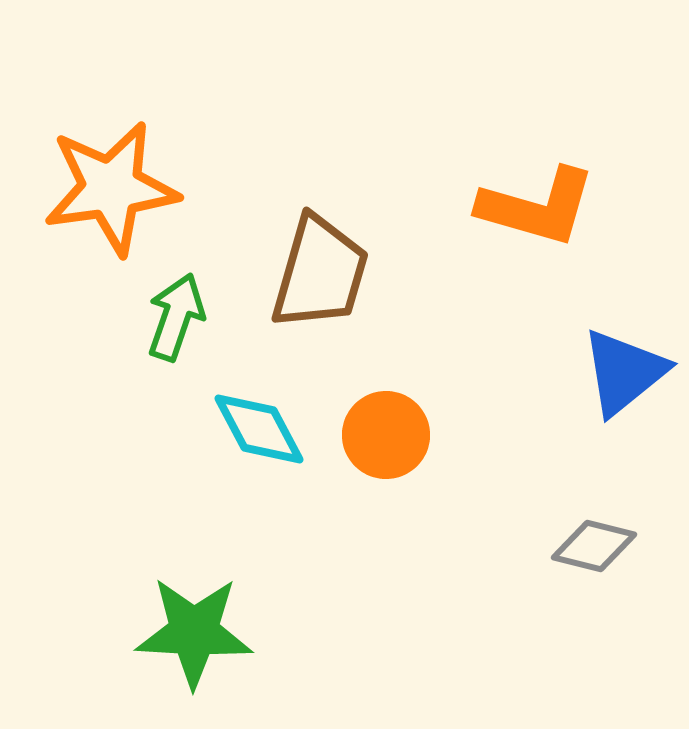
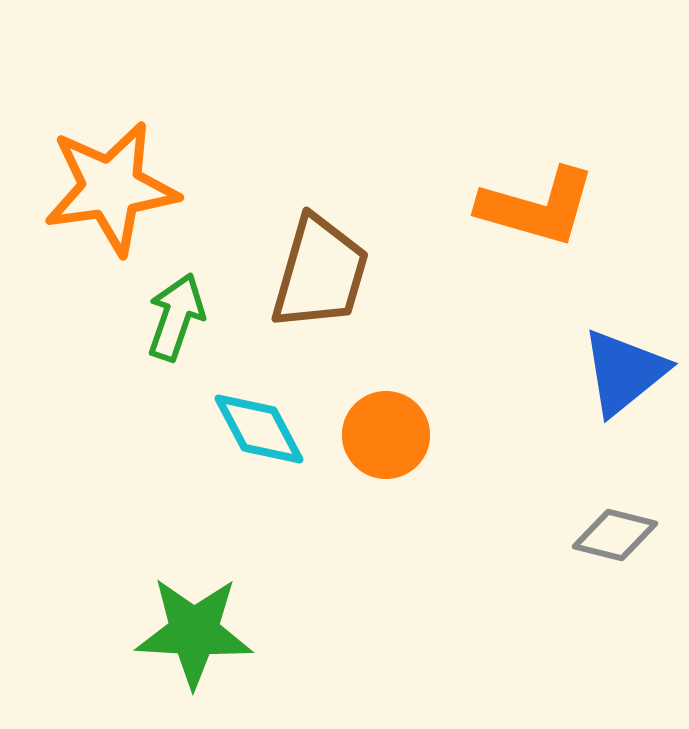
gray diamond: moved 21 px right, 11 px up
